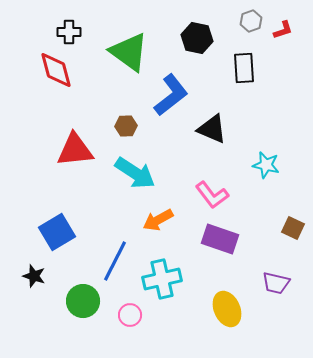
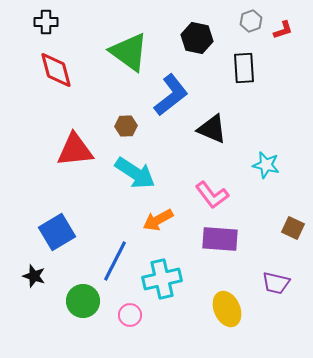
black cross: moved 23 px left, 10 px up
purple rectangle: rotated 15 degrees counterclockwise
